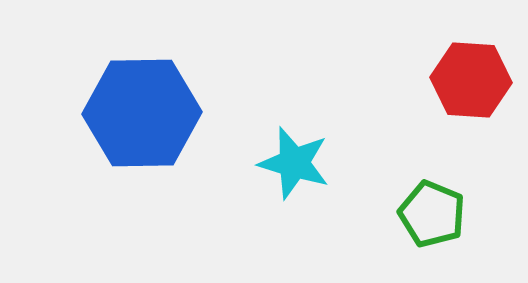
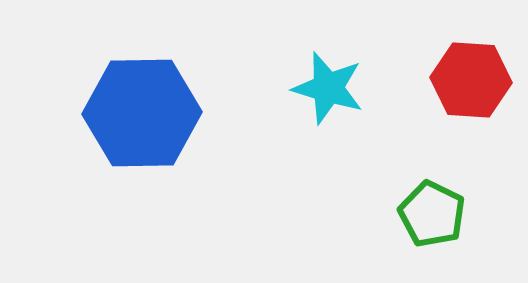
cyan star: moved 34 px right, 75 px up
green pentagon: rotated 4 degrees clockwise
